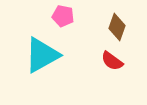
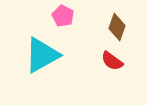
pink pentagon: rotated 15 degrees clockwise
